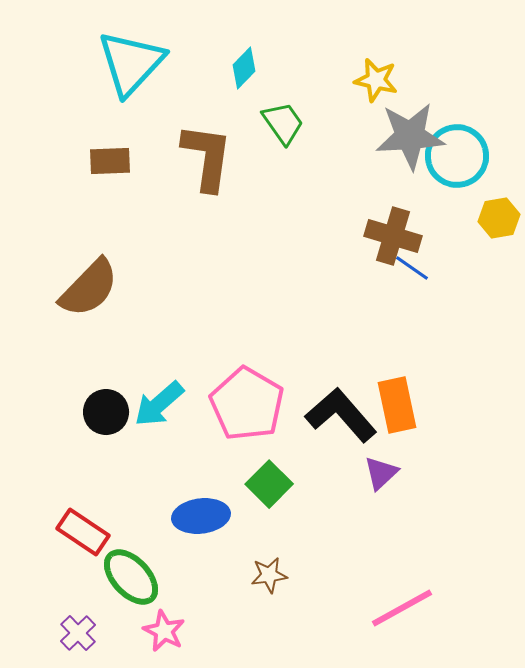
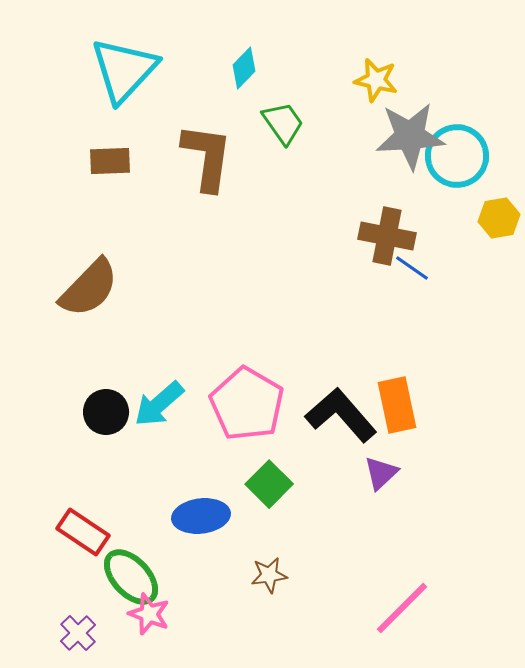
cyan triangle: moved 7 px left, 7 px down
brown cross: moved 6 px left; rotated 6 degrees counterclockwise
pink line: rotated 16 degrees counterclockwise
pink star: moved 15 px left, 17 px up; rotated 6 degrees counterclockwise
